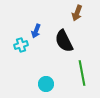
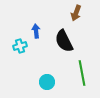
brown arrow: moved 1 px left
blue arrow: rotated 152 degrees clockwise
cyan cross: moved 1 px left, 1 px down
cyan circle: moved 1 px right, 2 px up
